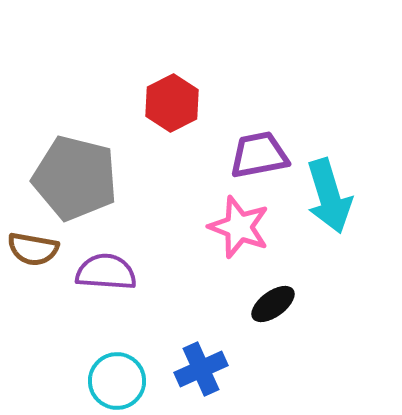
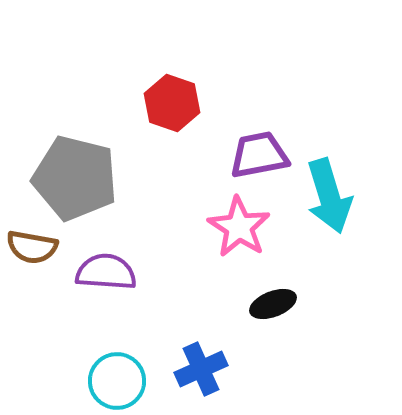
red hexagon: rotated 14 degrees counterclockwise
pink star: rotated 12 degrees clockwise
brown semicircle: moved 1 px left, 2 px up
black ellipse: rotated 15 degrees clockwise
